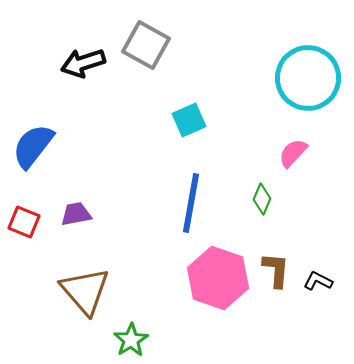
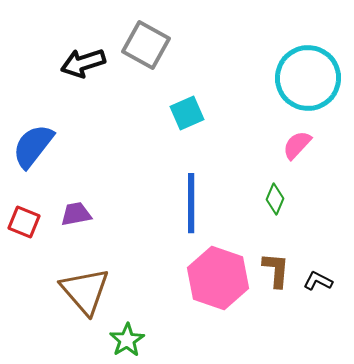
cyan square: moved 2 px left, 7 px up
pink semicircle: moved 4 px right, 8 px up
green diamond: moved 13 px right
blue line: rotated 10 degrees counterclockwise
green star: moved 4 px left
